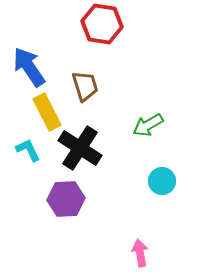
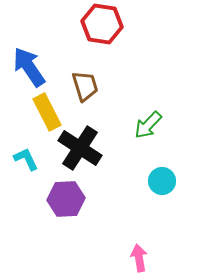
green arrow: rotated 16 degrees counterclockwise
cyan L-shape: moved 2 px left, 9 px down
pink arrow: moved 1 px left, 5 px down
